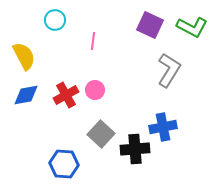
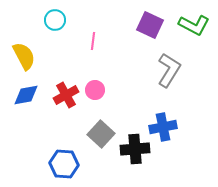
green L-shape: moved 2 px right, 2 px up
